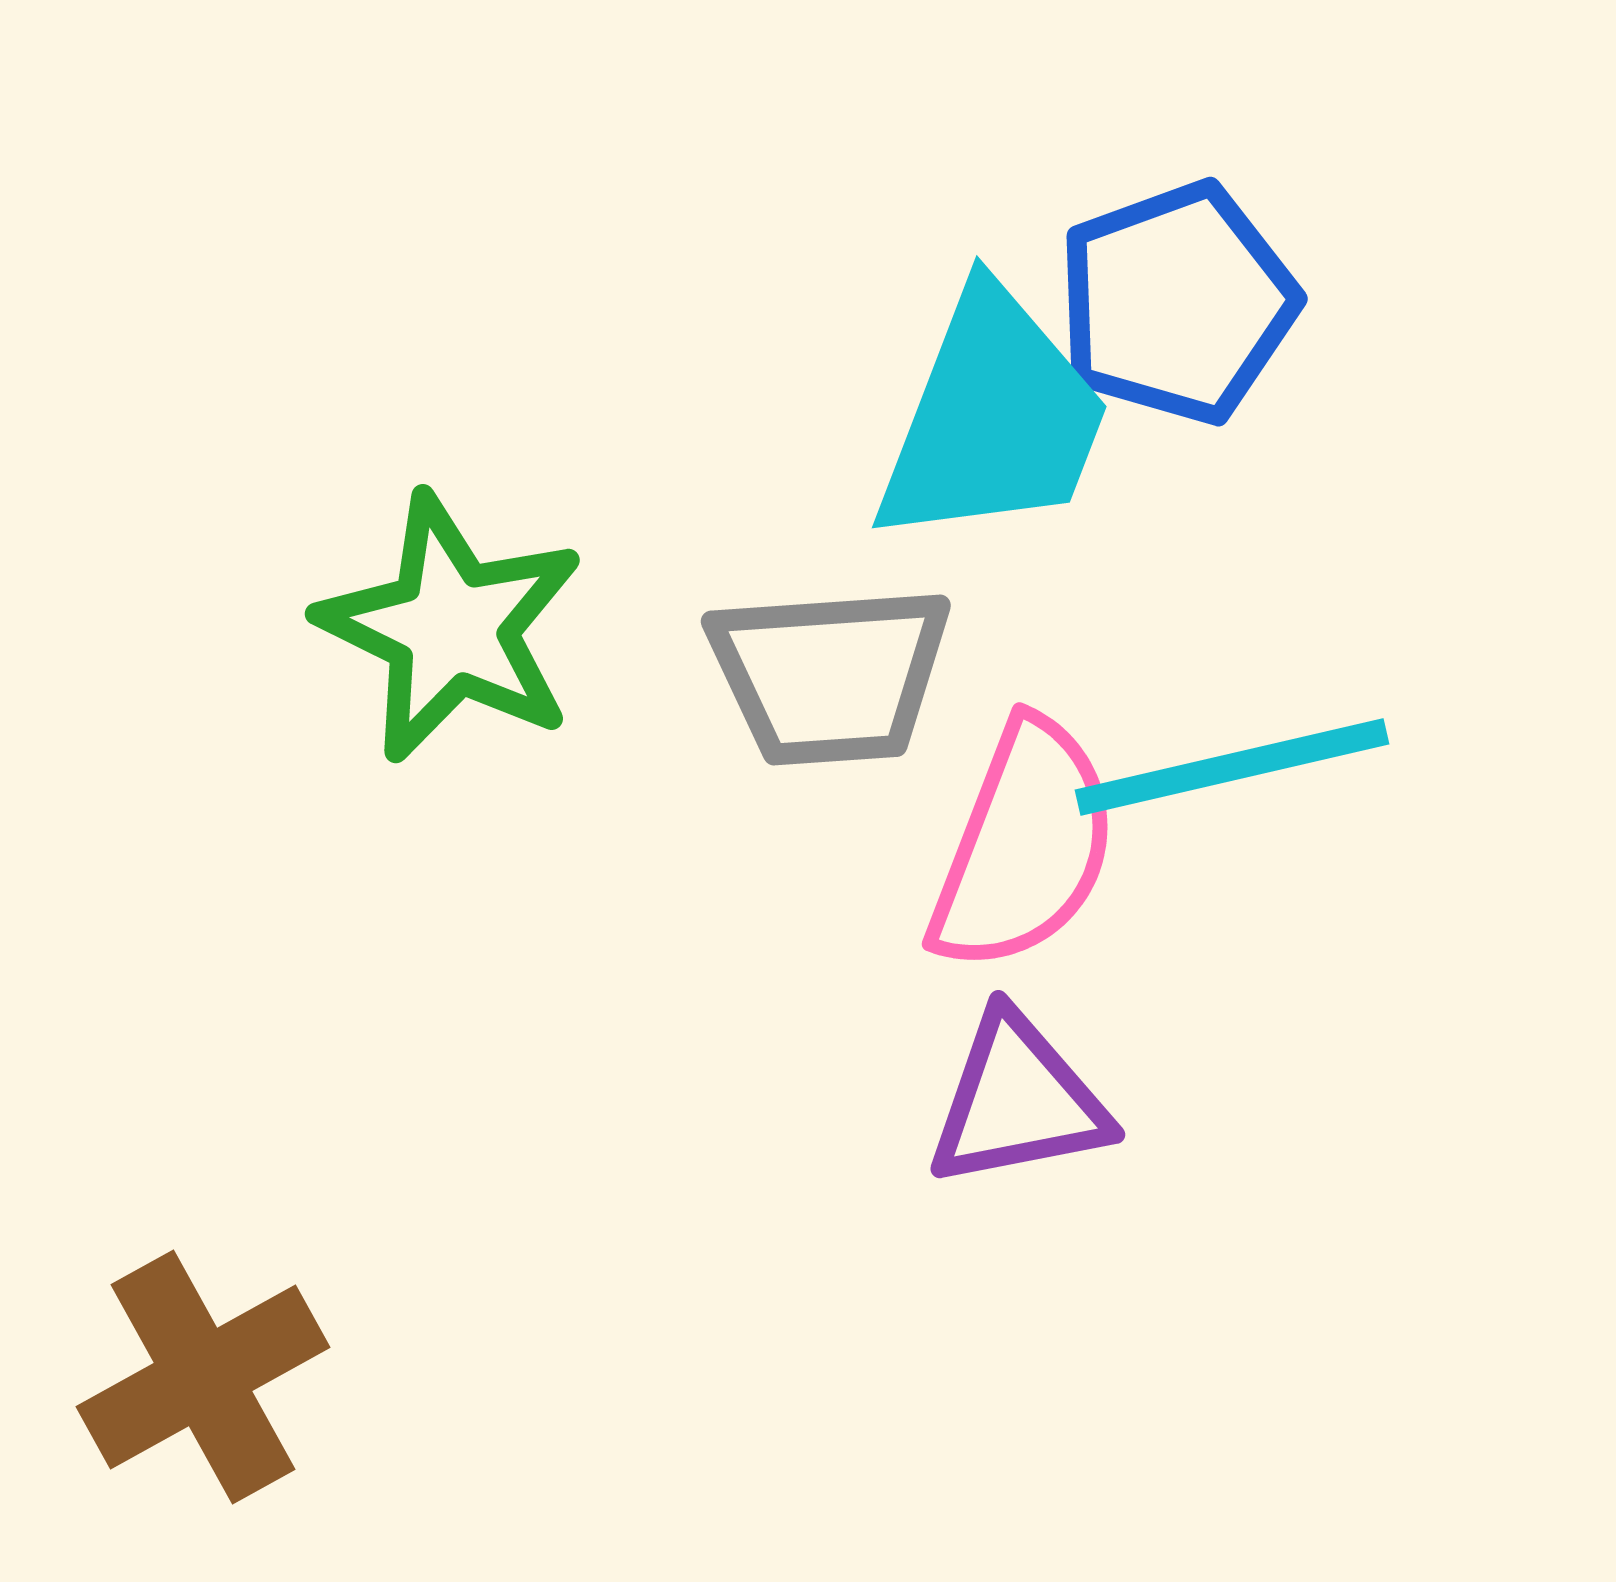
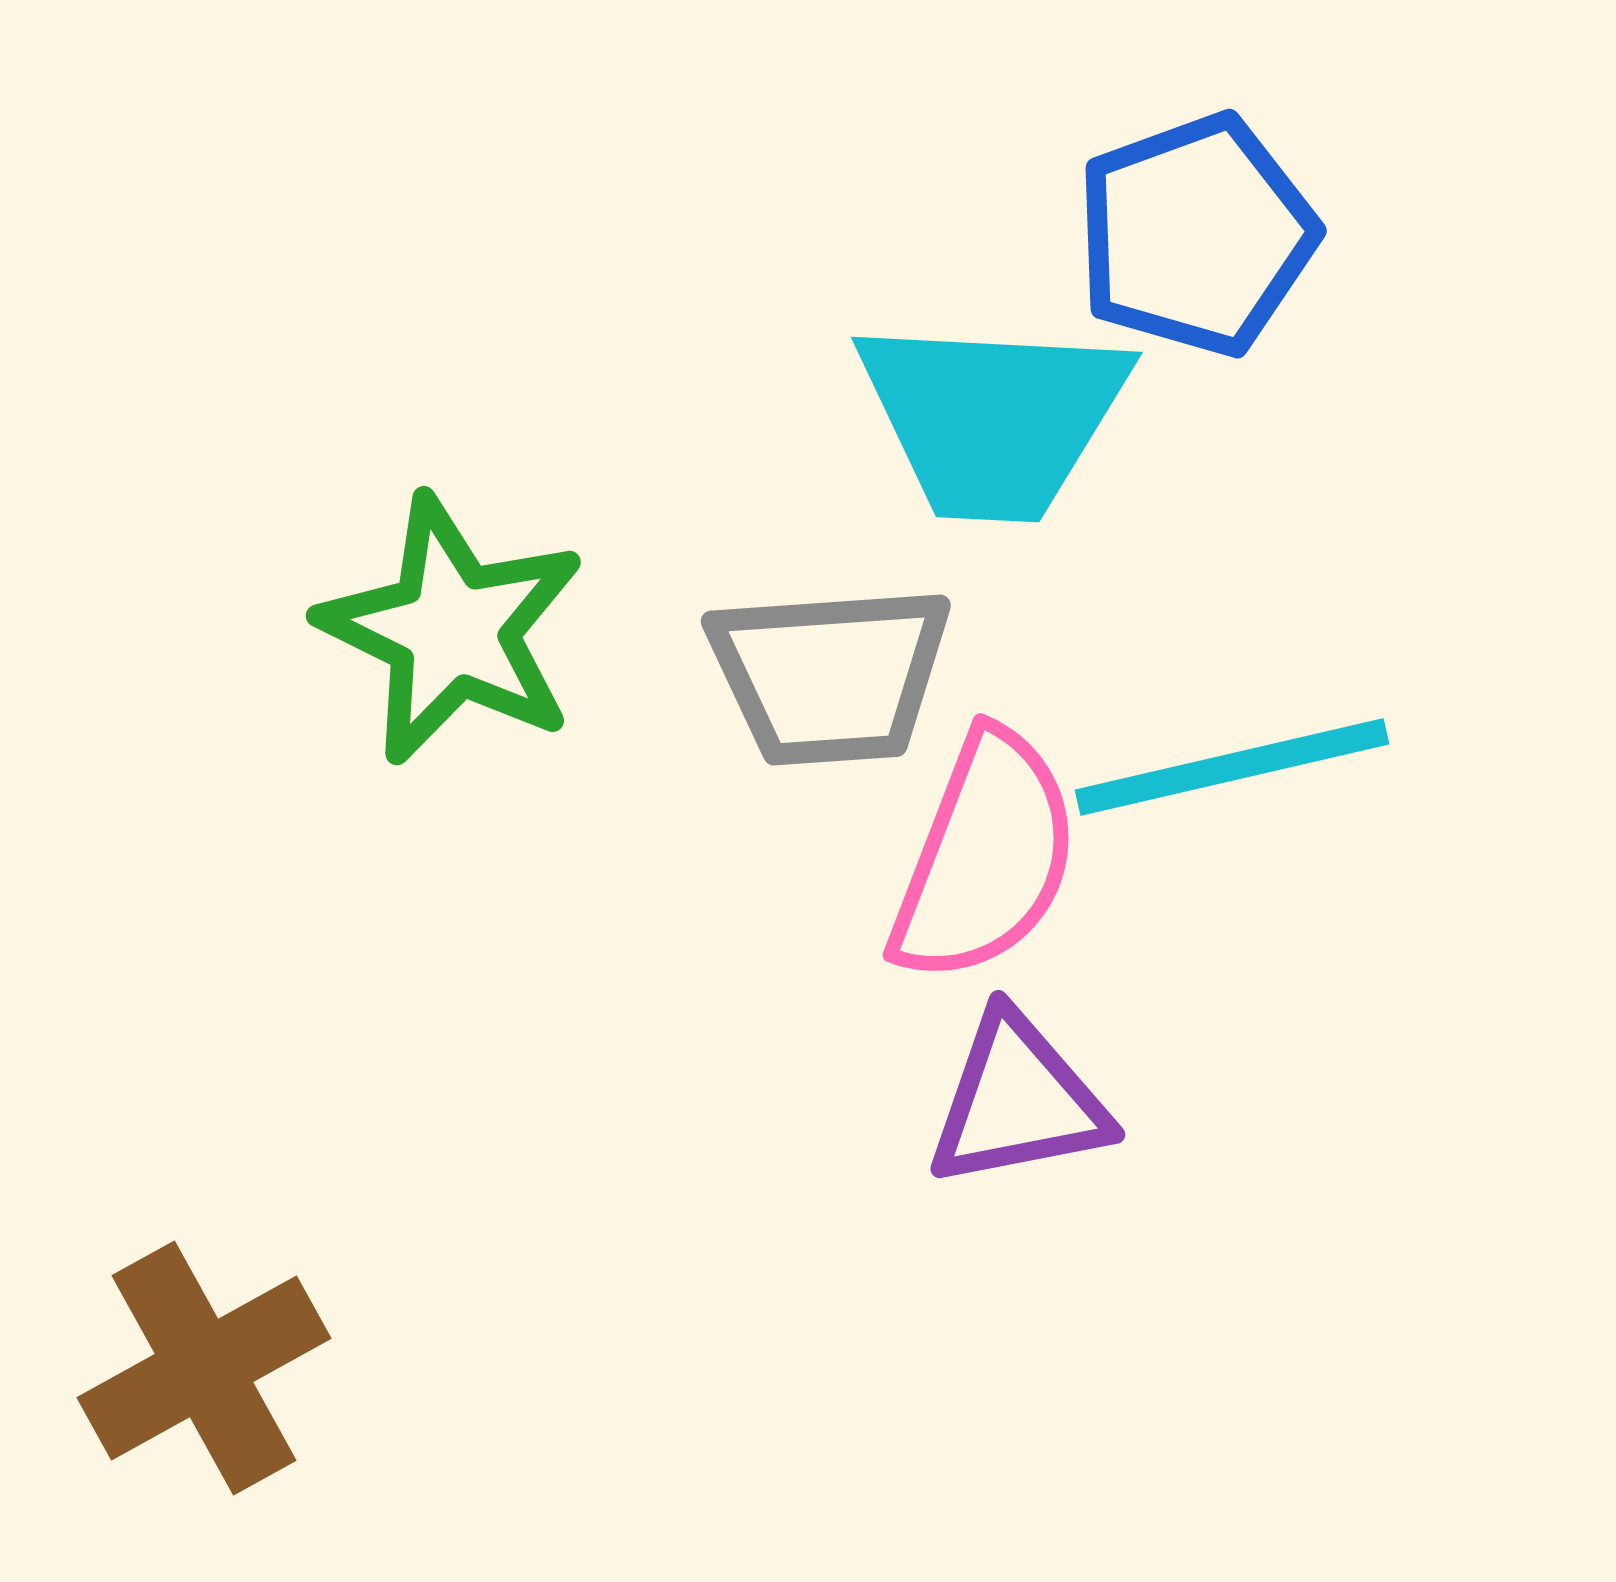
blue pentagon: moved 19 px right, 68 px up
cyan trapezoid: rotated 72 degrees clockwise
green star: moved 1 px right, 2 px down
pink semicircle: moved 39 px left, 11 px down
brown cross: moved 1 px right, 9 px up
